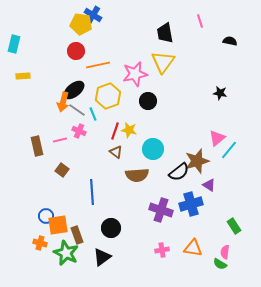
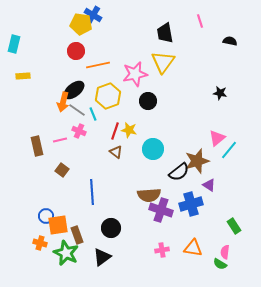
brown semicircle at (137, 175): moved 12 px right, 20 px down
